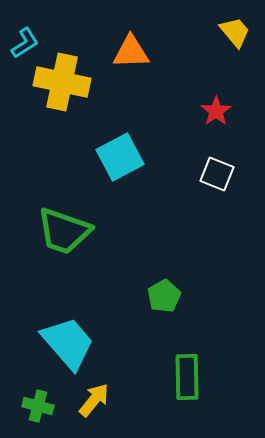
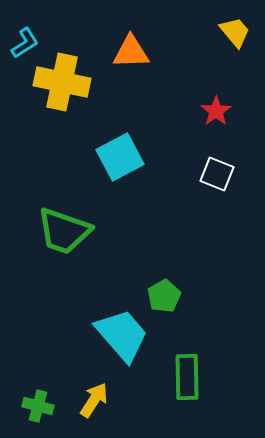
cyan trapezoid: moved 54 px right, 8 px up
yellow arrow: rotated 6 degrees counterclockwise
